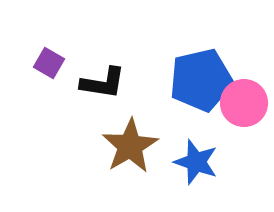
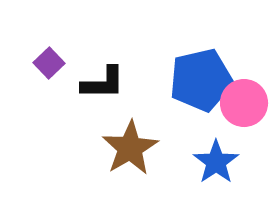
purple square: rotated 16 degrees clockwise
black L-shape: rotated 9 degrees counterclockwise
brown star: moved 2 px down
blue star: moved 20 px right; rotated 18 degrees clockwise
